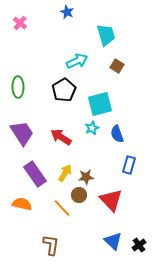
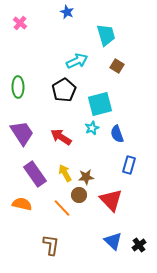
yellow arrow: rotated 60 degrees counterclockwise
